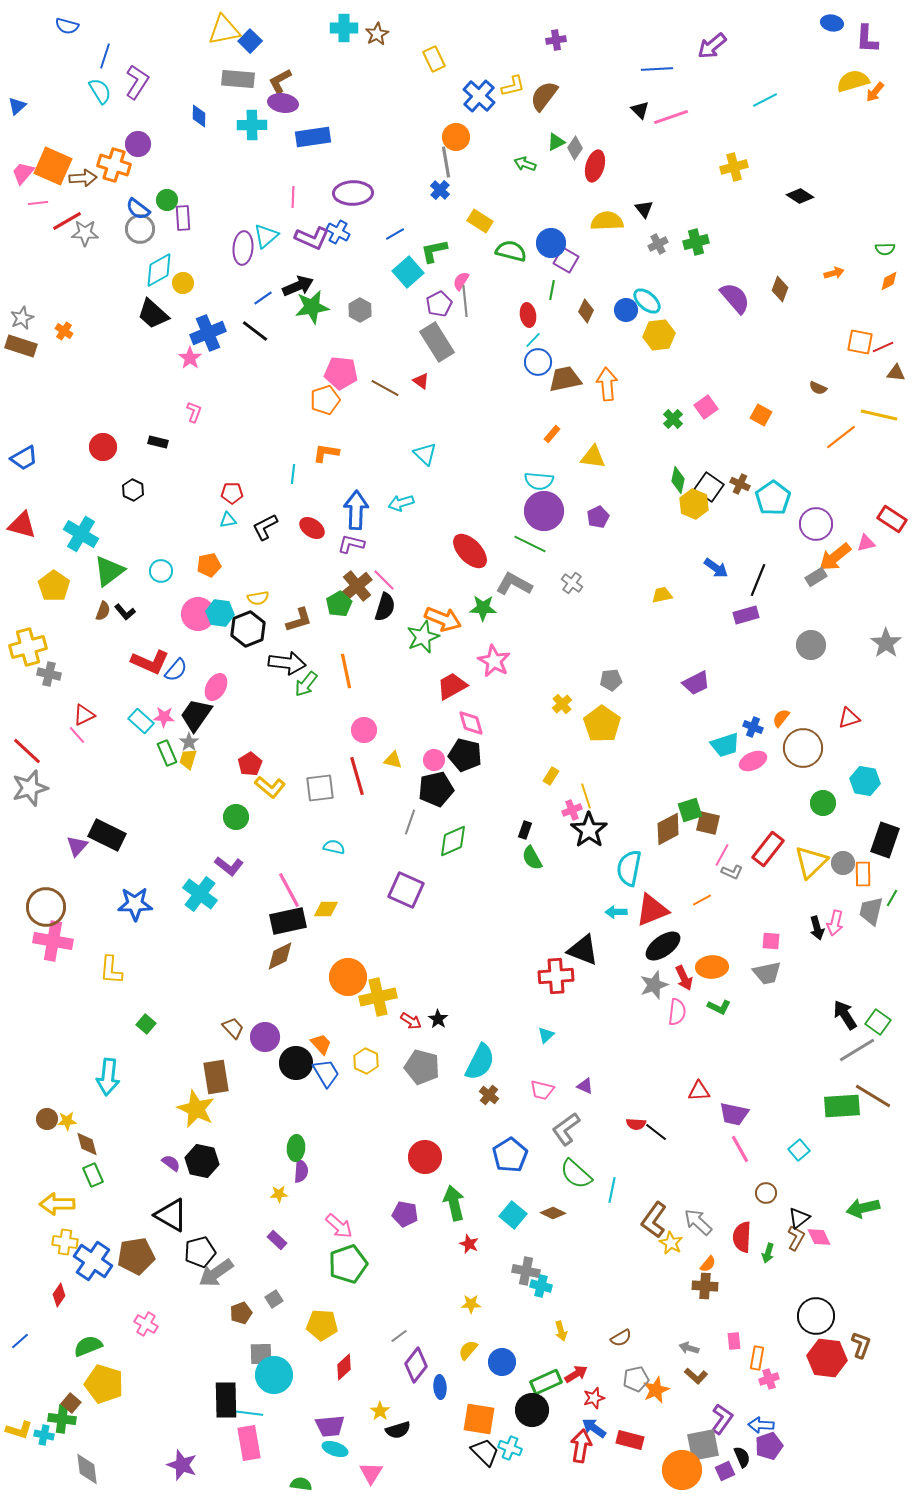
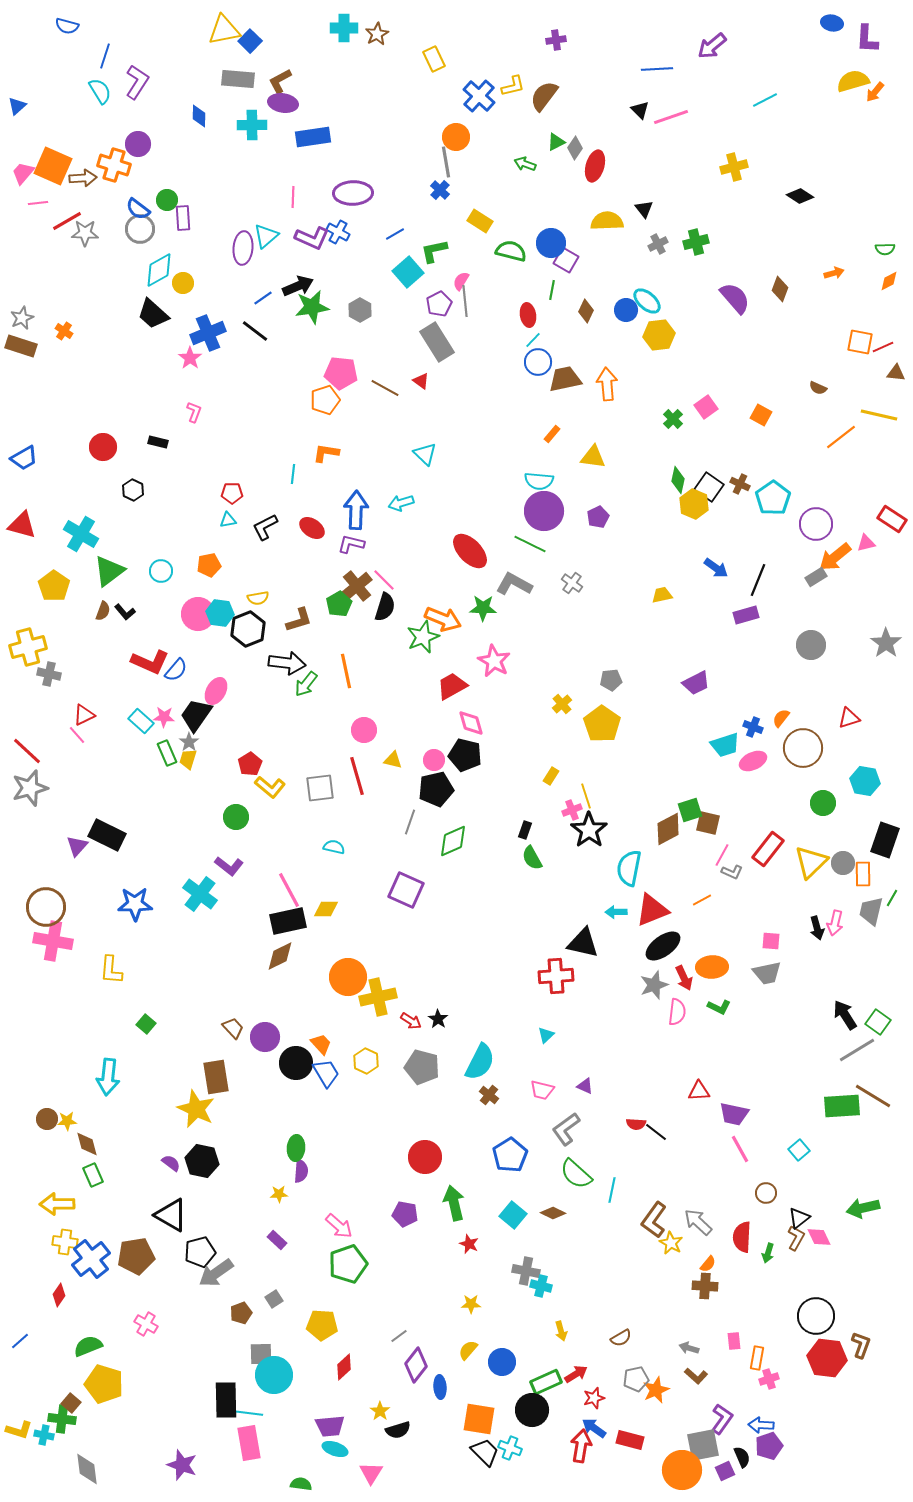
pink ellipse at (216, 687): moved 4 px down
black triangle at (583, 950): moved 7 px up; rotated 8 degrees counterclockwise
blue cross at (93, 1261): moved 2 px left, 2 px up; rotated 18 degrees clockwise
